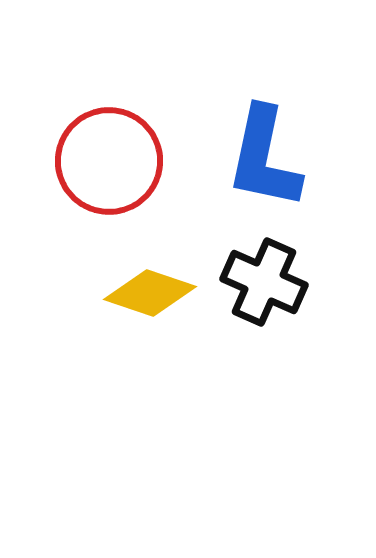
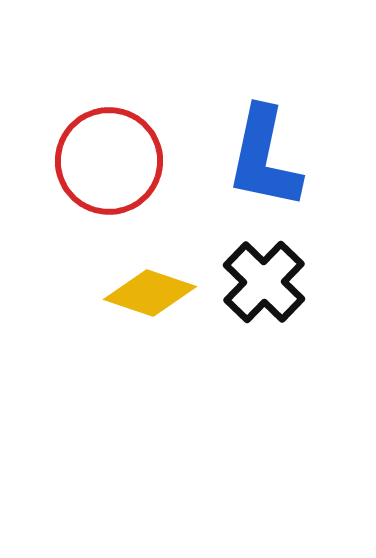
black cross: rotated 20 degrees clockwise
